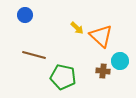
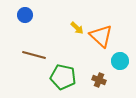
brown cross: moved 4 px left, 9 px down; rotated 16 degrees clockwise
